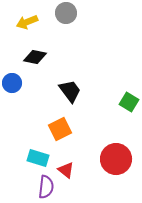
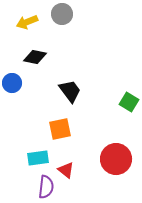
gray circle: moved 4 px left, 1 px down
orange square: rotated 15 degrees clockwise
cyan rectangle: rotated 25 degrees counterclockwise
